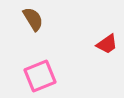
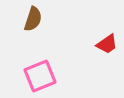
brown semicircle: rotated 50 degrees clockwise
